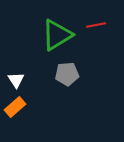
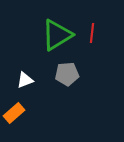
red line: moved 4 px left, 8 px down; rotated 72 degrees counterclockwise
white triangle: moved 9 px right; rotated 42 degrees clockwise
orange rectangle: moved 1 px left, 6 px down
